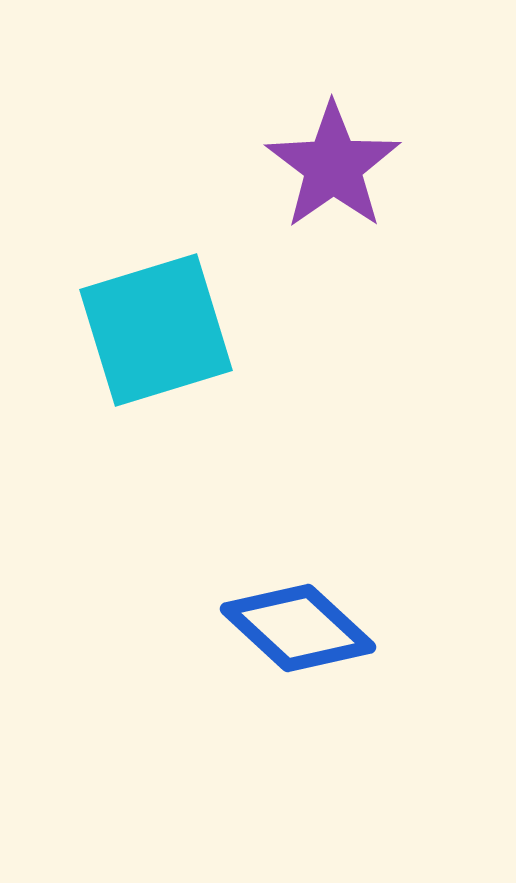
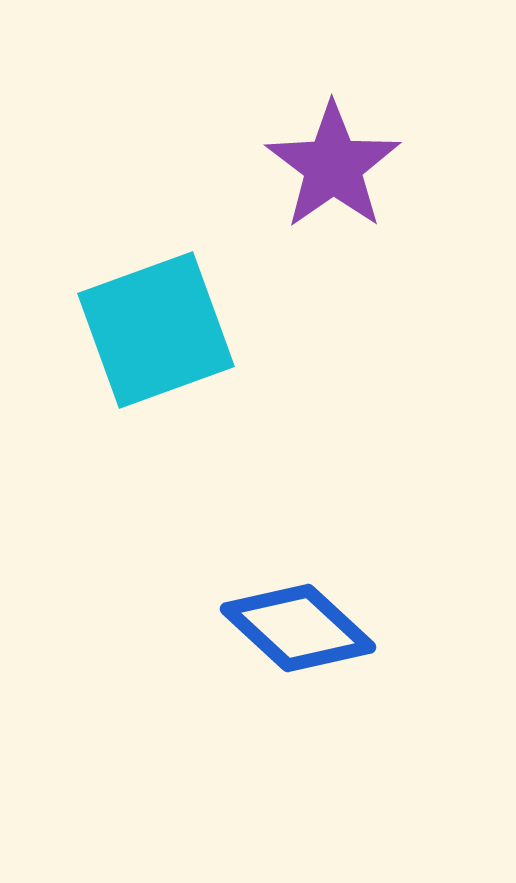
cyan square: rotated 3 degrees counterclockwise
